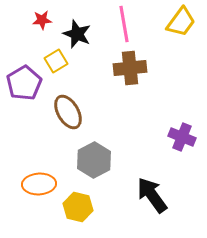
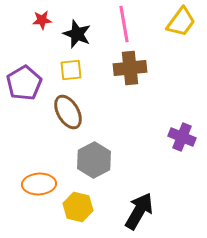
yellow square: moved 15 px right, 9 px down; rotated 25 degrees clockwise
black arrow: moved 13 px left, 16 px down; rotated 66 degrees clockwise
